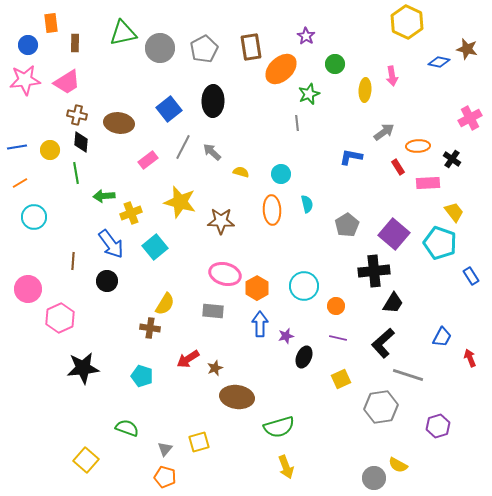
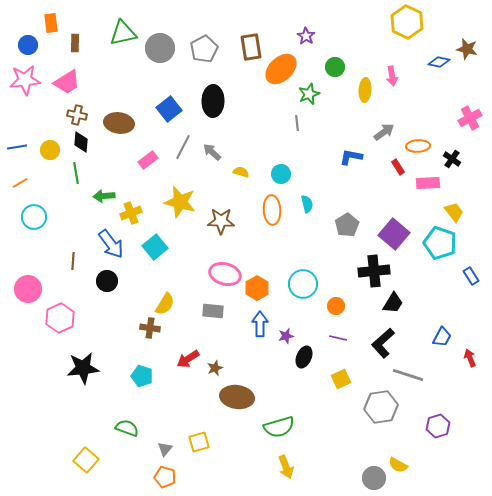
green circle at (335, 64): moved 3 px down
cyan circle at (304, 286): moved 1 px left, 2 px up
